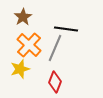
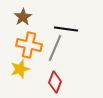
orange cross: rotated 30 degrees counterclockwise
